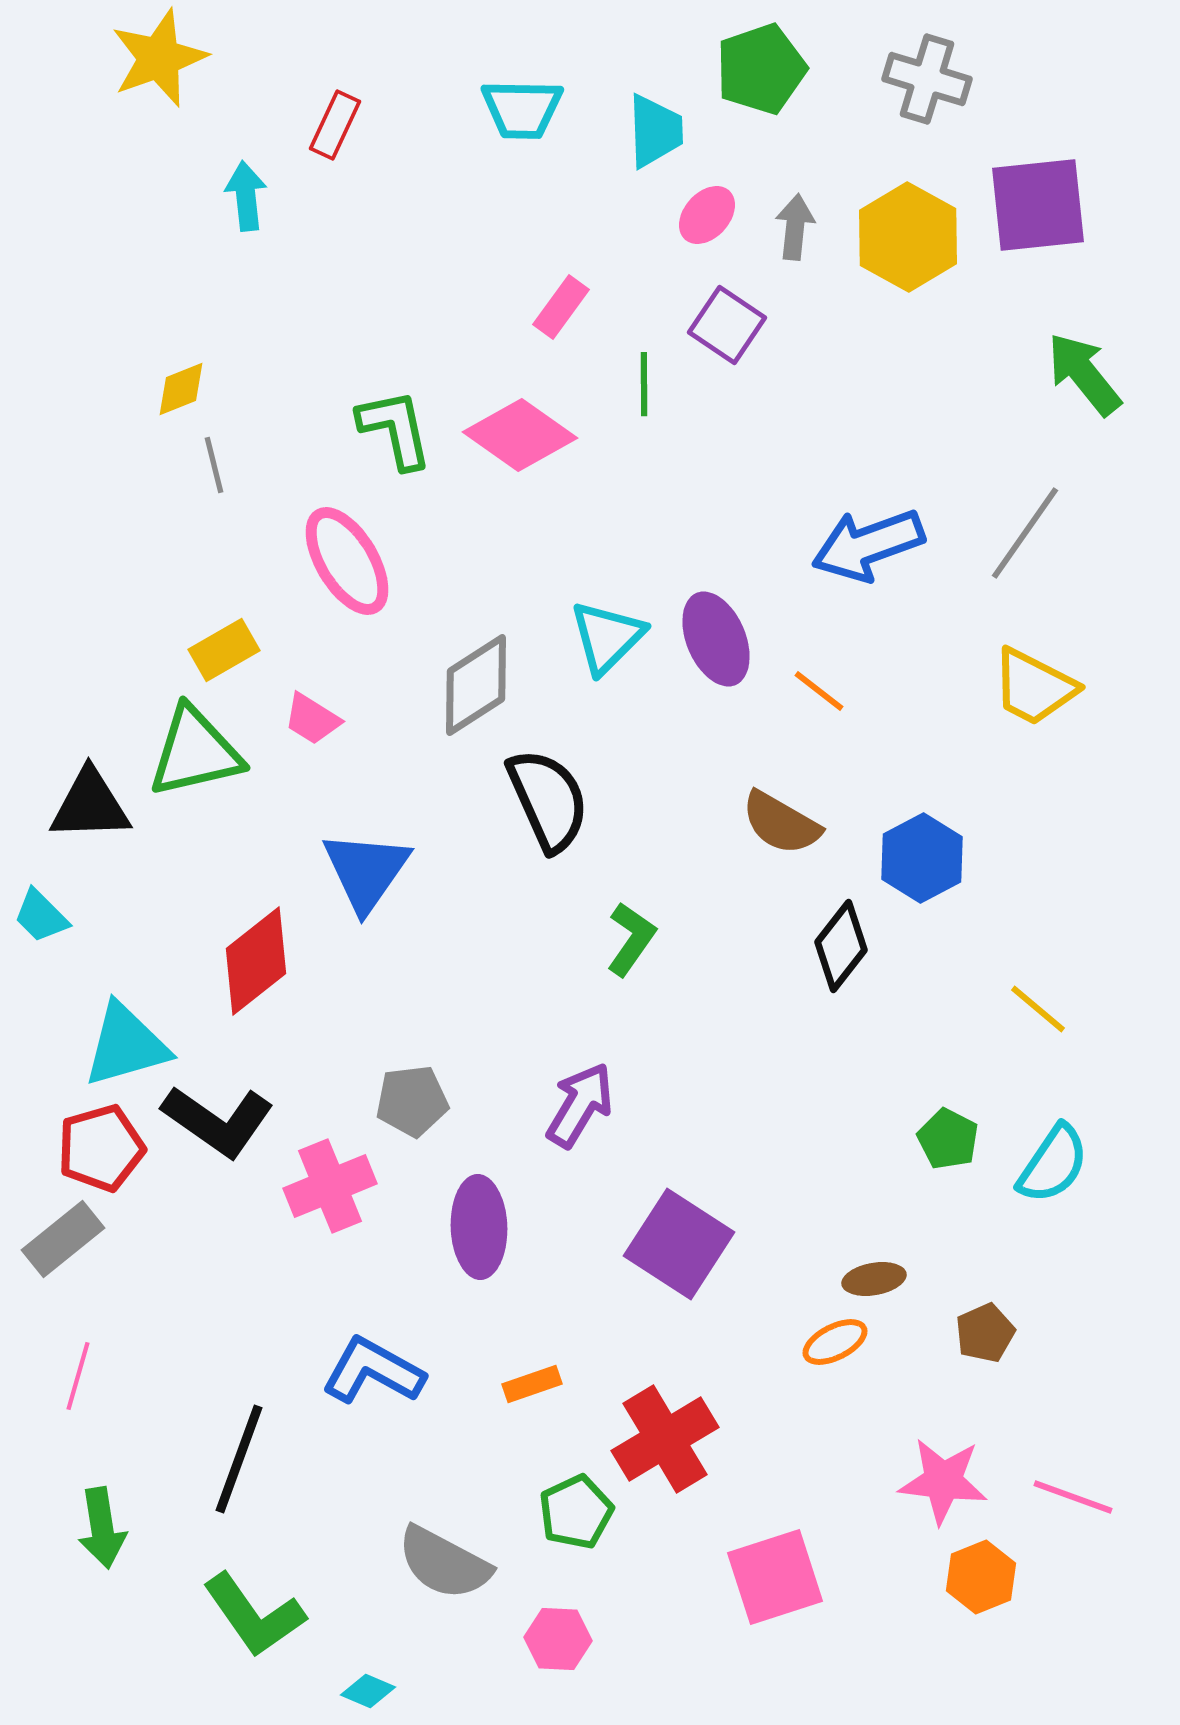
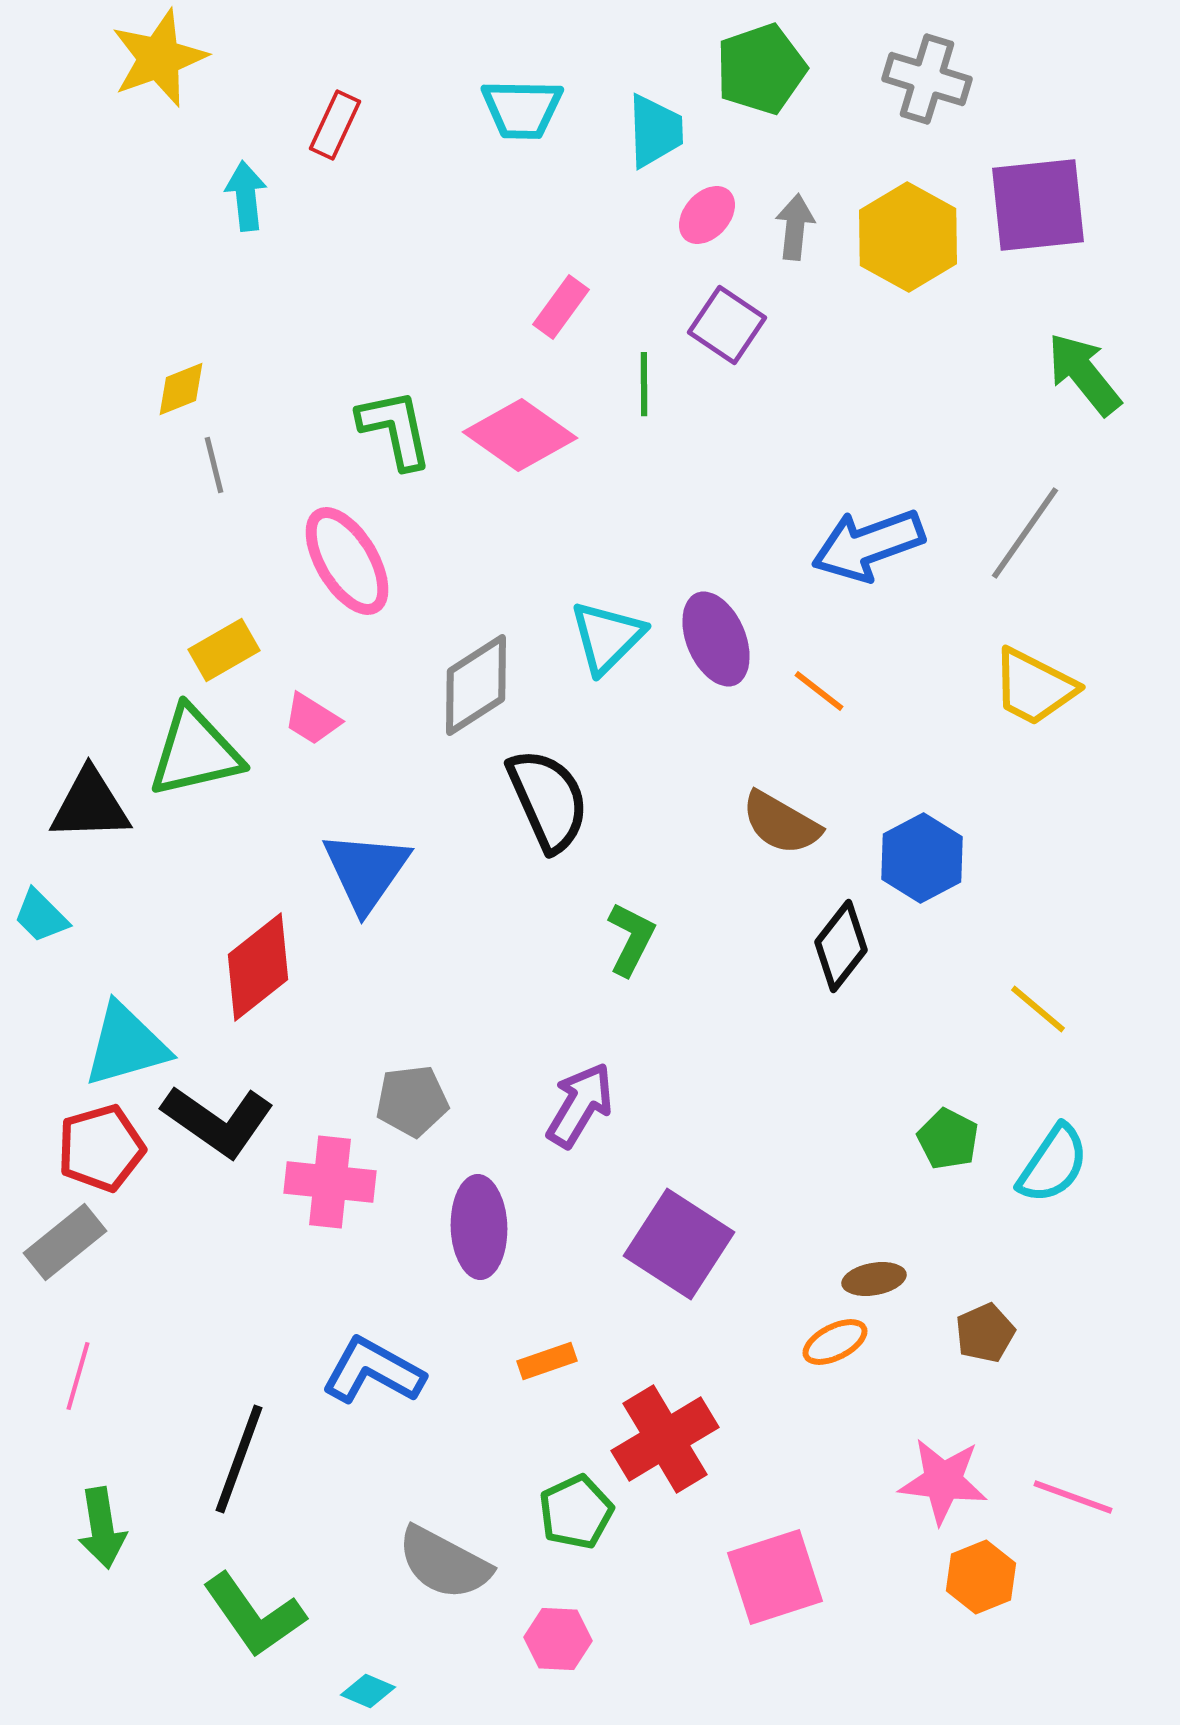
green L-shape at (631, 939): rotated 8 degrees counterclockwise
red diamond at (256, 961): moved 2 px right, 6 px down
pink cross at (330, 1186): moved 4 px up; rotated 28 degrees clockwise
gray rectangle at (63, 1239): moved 2 px right, 3 px down
orange rectangle at (532, 1384): moved 15 px right, 23 px up
